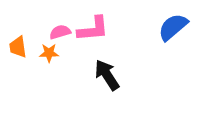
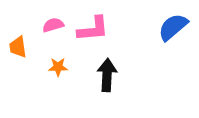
pink semicircle: moved 7 px left, 7 px up
orange star: moved 9 px right, 14 px down
black arrow: rotated 36 degrees clockwise
